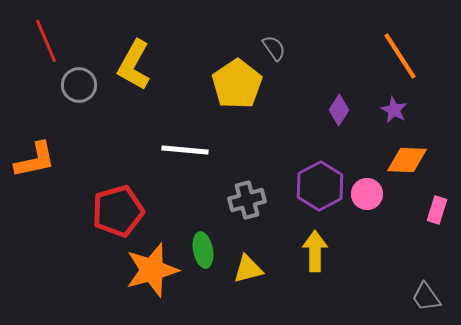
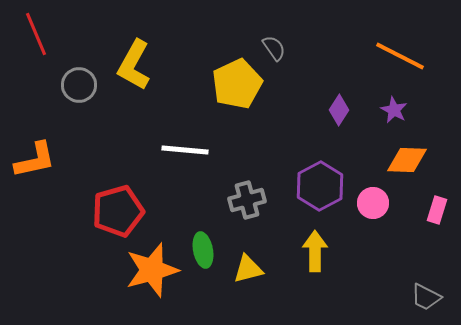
red line: moved 10 px left, 7 px up
orange line: rotated 30 degrees counterclockwise
yellow pentagon: rotated 9 degrees clockwise
pink circle: moved 6 px right, 9 px down
gray trapezoid: rotated 28 degrees counterclockwise
